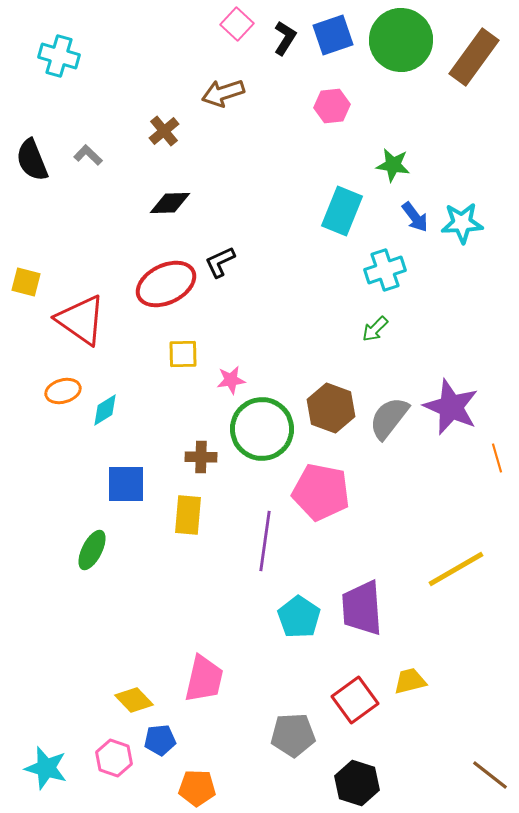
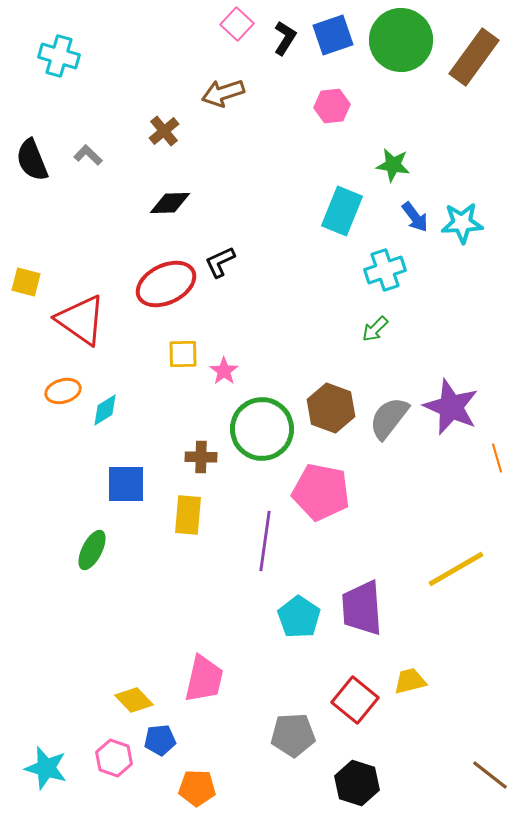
pink star at (231, 380): moved 7 px left, 9 px up; rotated 28 degrees counterclockwise
red square at (355, 700): rotated 15 degrees counterclockwise
